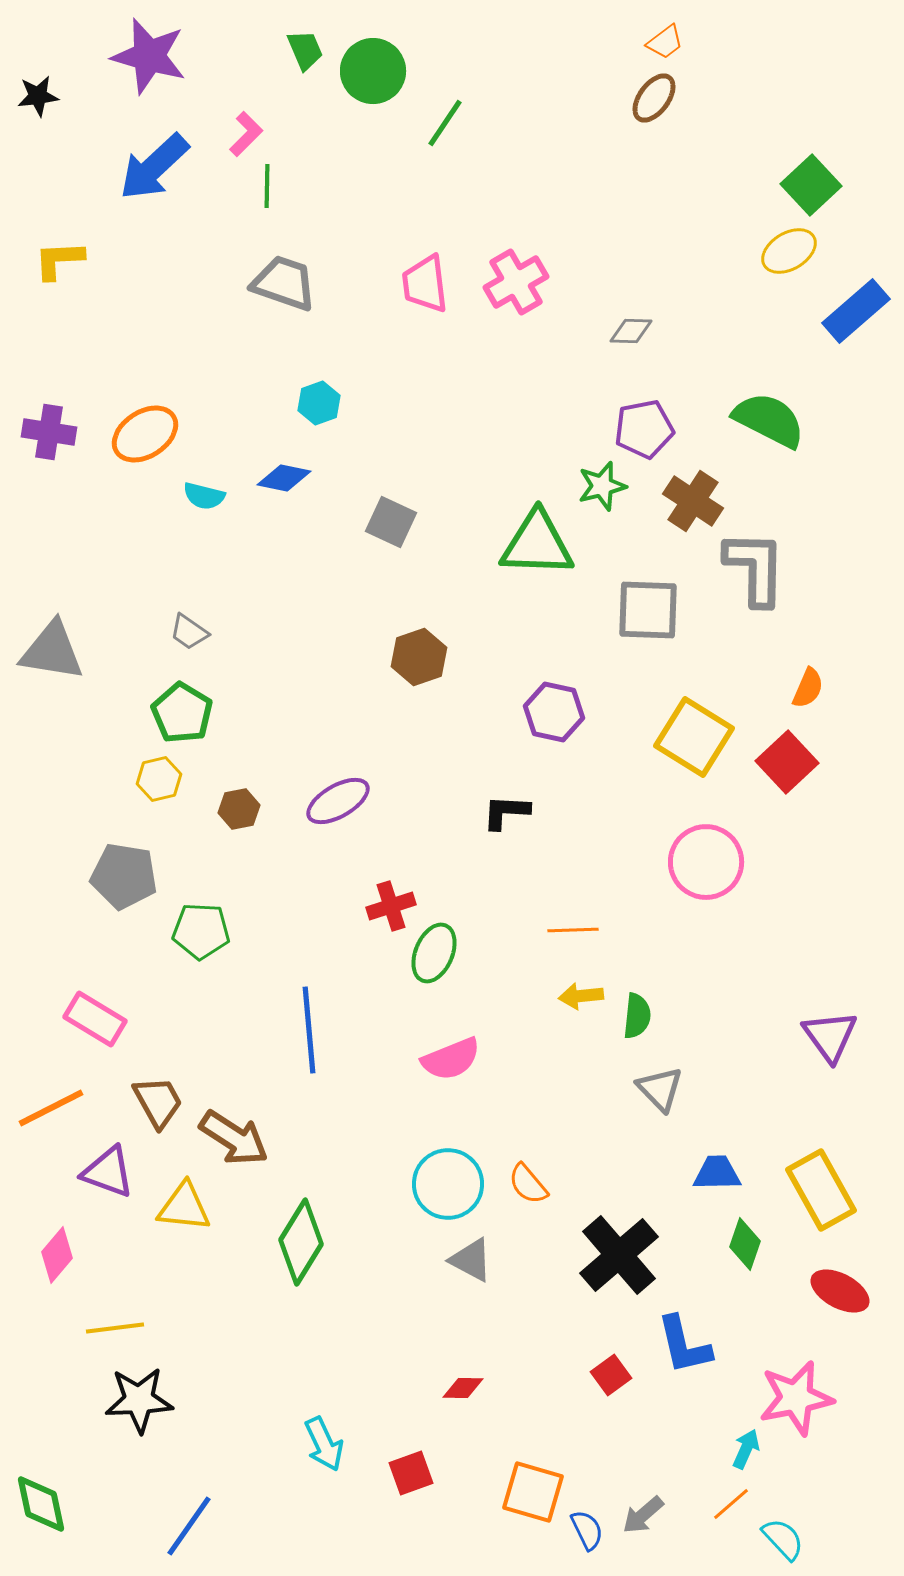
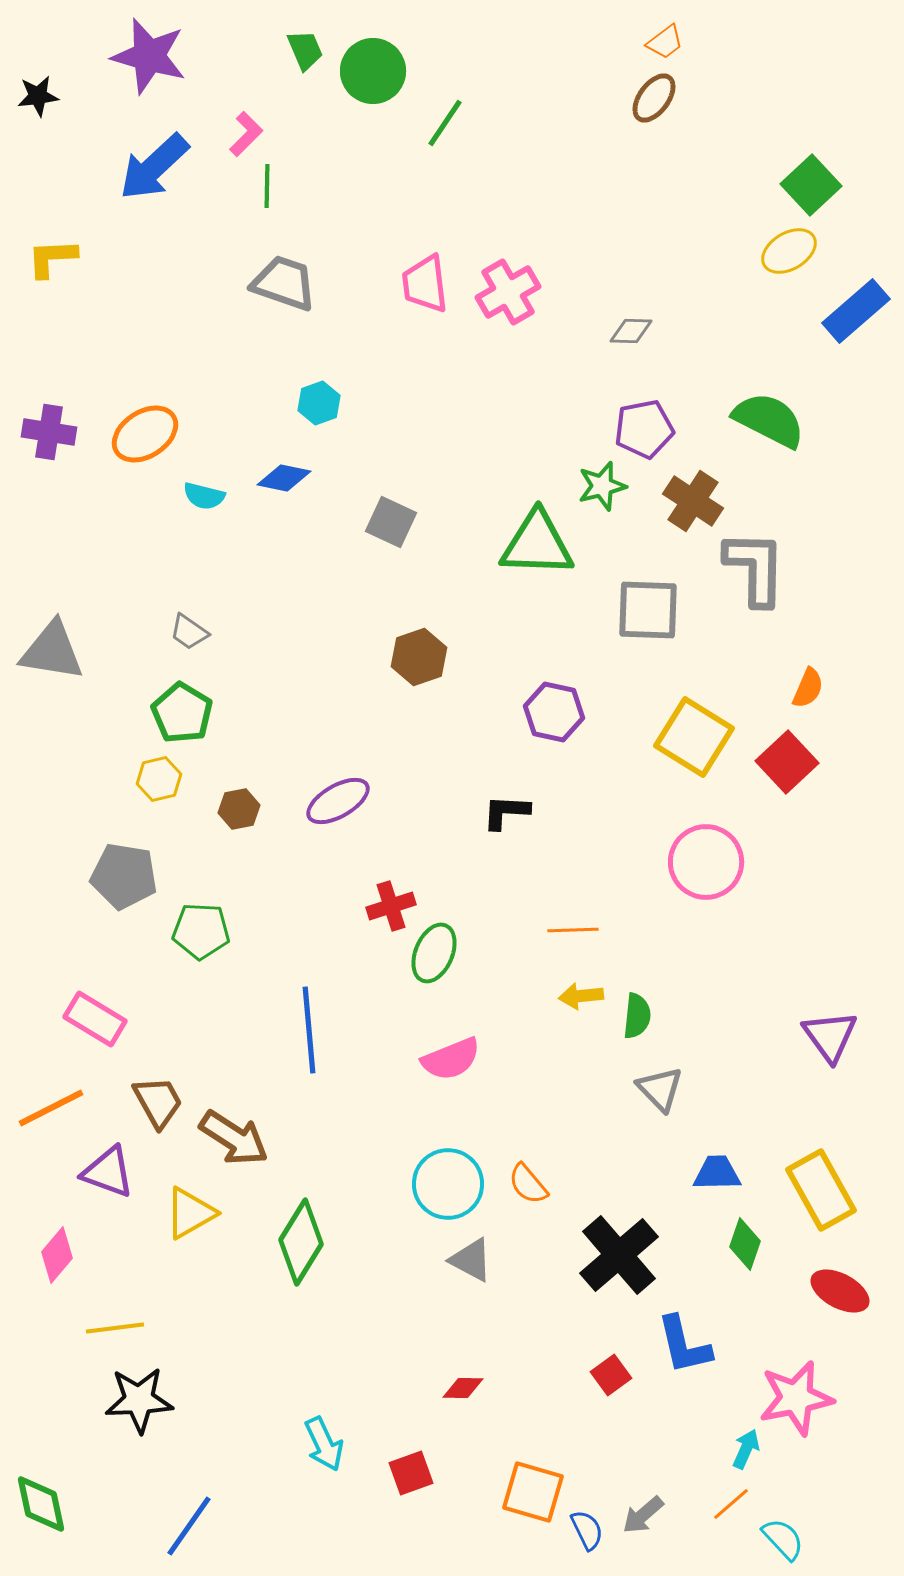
yellow L-shape at (59, 260): moved 7 px left, 2 px up
pink cross at (516, 282): moved 8 px left, 10 px down
yellow triangle at (184, 1207): moved 6 px right, 6 px down; rotated 36 degrees counterclockwise
